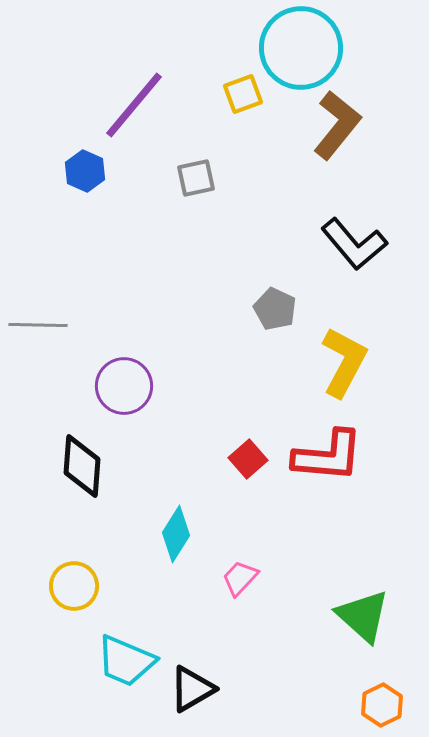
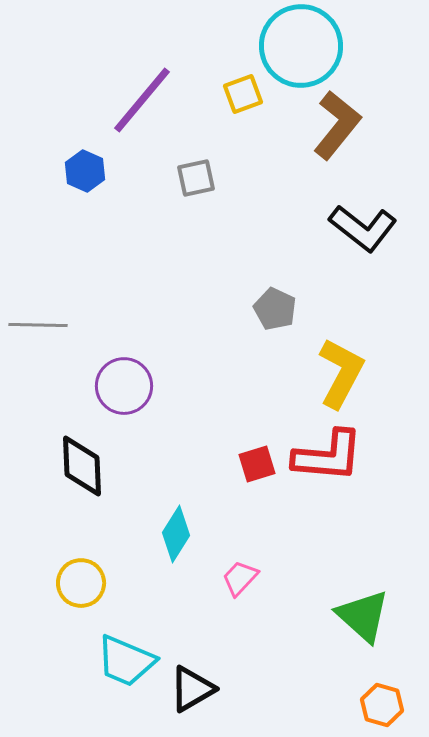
cyan circle: moved 2 px up
purple line: moved 8 px right, 5 px up
black L-shape: moved 9 px right, 16 px up; rotated 12 degrees counterclockwise
yellow L-shape: moved 3 px left, 11 px down
red square: moved 9 px right, 5 px down; rotated 24 degrees clockwise
black diamond: rotated 6 degrees counterclockwise
yellow circle: moved 7 px right, 3 px up
orange hexagon: rotated 18 degrees counterclockwise
